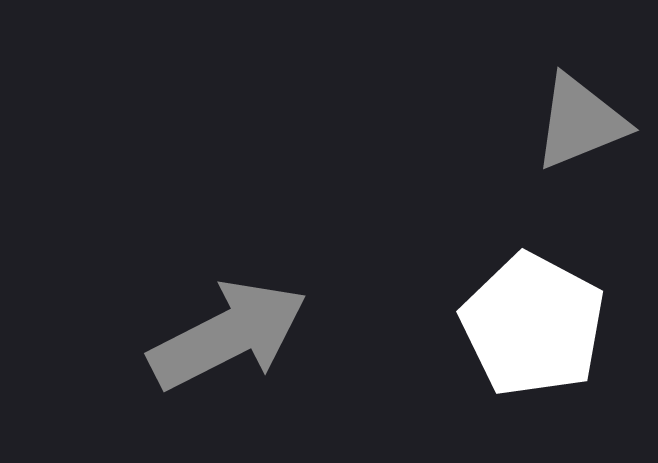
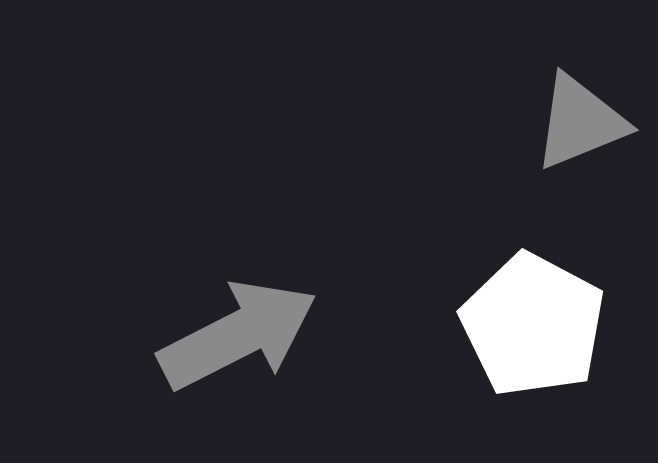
gray arrow: moved 10 px right
